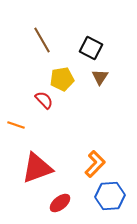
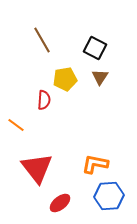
black square: moved 4 px right
yellow pentagon: moved 3 px right
red semicircle: rotated 48 degrees clockwise
orange line: rotated 18 degrees clockwise
orange L-shape: rotated 124 degrees counterclockwise
red triangle: rotated 48 degrees counterclockwise
blue hexagon: moved 1 px left
